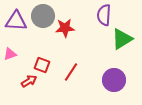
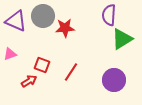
purple semicircle: moved 5 px right
purple triangle: rotated 20 degrees clockwise
